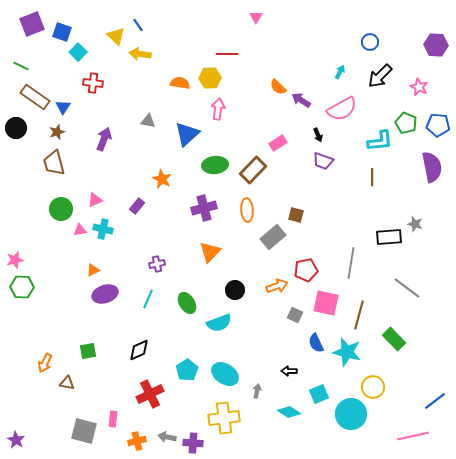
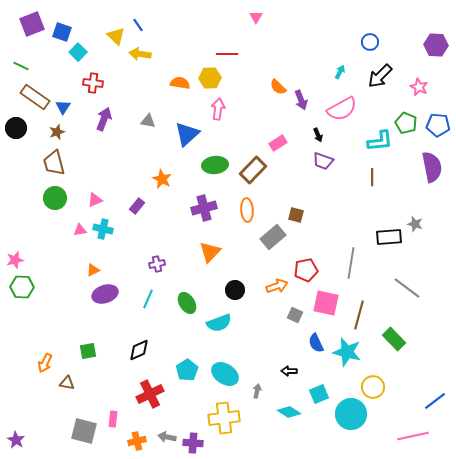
purple arrow at (301, 100): rotated 144 degrees counterclockwise
purple arrow at (104, 139): moved 20 px up
green circle at (61, 209): moved 6 px left, 11 px up
